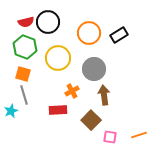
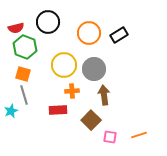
red semicircle: moved 10 px left, 6 px down
yellow circle: moved 6 px right, 7 px down
orange cross: rotated 24 degrees clockwise
